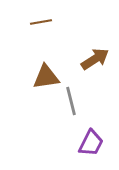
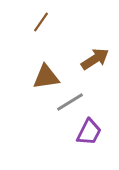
brown line: rotated 45 degrees counterclockwise
gray line: moved 1 px left, 1 px down; rotated 72 degrees clockwise
purple trapezoid: moved 2 px left, 11 px up
